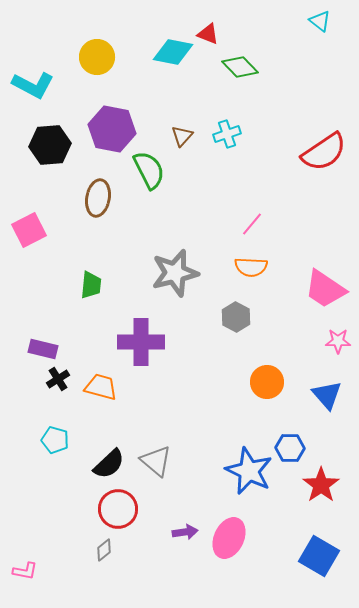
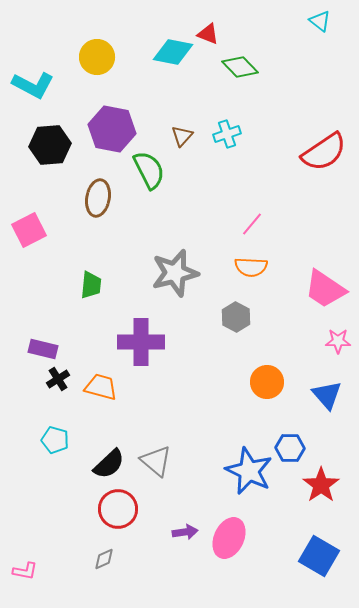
gray diamond: moved 9 px down; rotated 15 degrees clockwise
